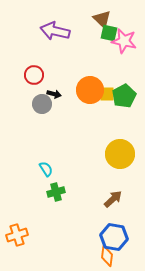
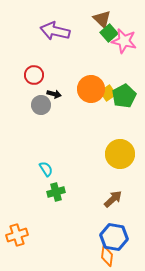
green square: rotated 36 degrees clockwise
orange circle: moved 1 px right, 1 px up
yellow square: moved 1 px right, 1 px up; rotated 35 degrees counterclockwise
gray circle: moved 1 px left, 1 px down
